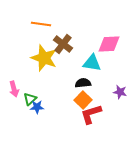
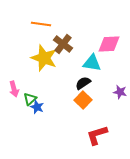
black semicircle: rotated 28 degrees counterclockwise
blue star: rotated 24 degrees clockwise
red L-shape: moved 6 px right, 21 px down
